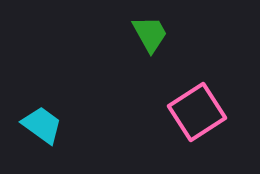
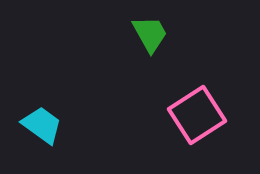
pink square: moved 3 px down
